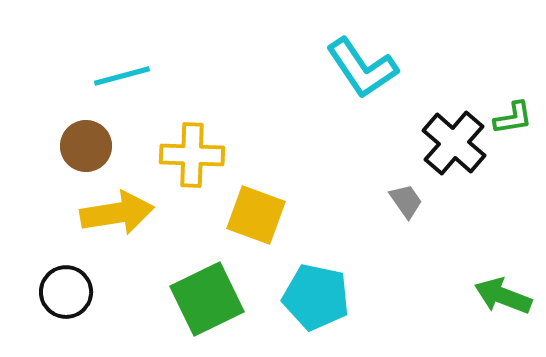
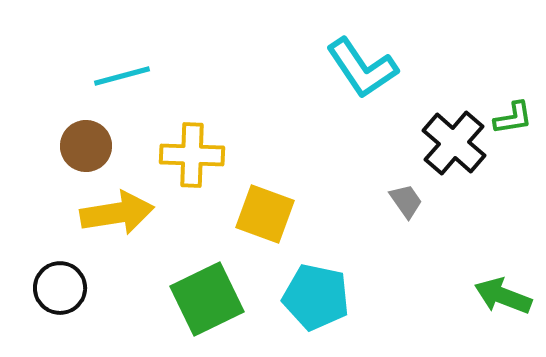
yellow square: moved 9 px right, 1 px up
black circle: moved 6 px left, 4 px up
